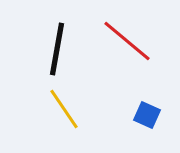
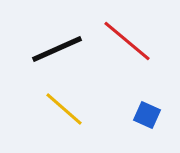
black line: rotated 56 degrees clockwise
yellow line: rotated 15 degrees counterclockwise
